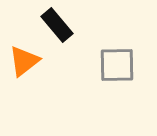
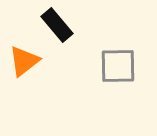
gray square: moved 1 px right, 1 px down
